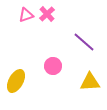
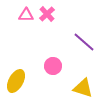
pink triangle: rotated 21 degrees clockwise
yellow triangle: moved 7 px left, 6 px down; rotated 20 degrees clockwise
